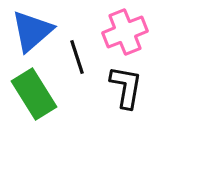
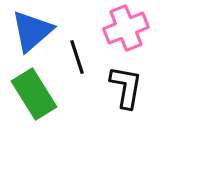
pink cross: moved 1 px right, 4 px up
